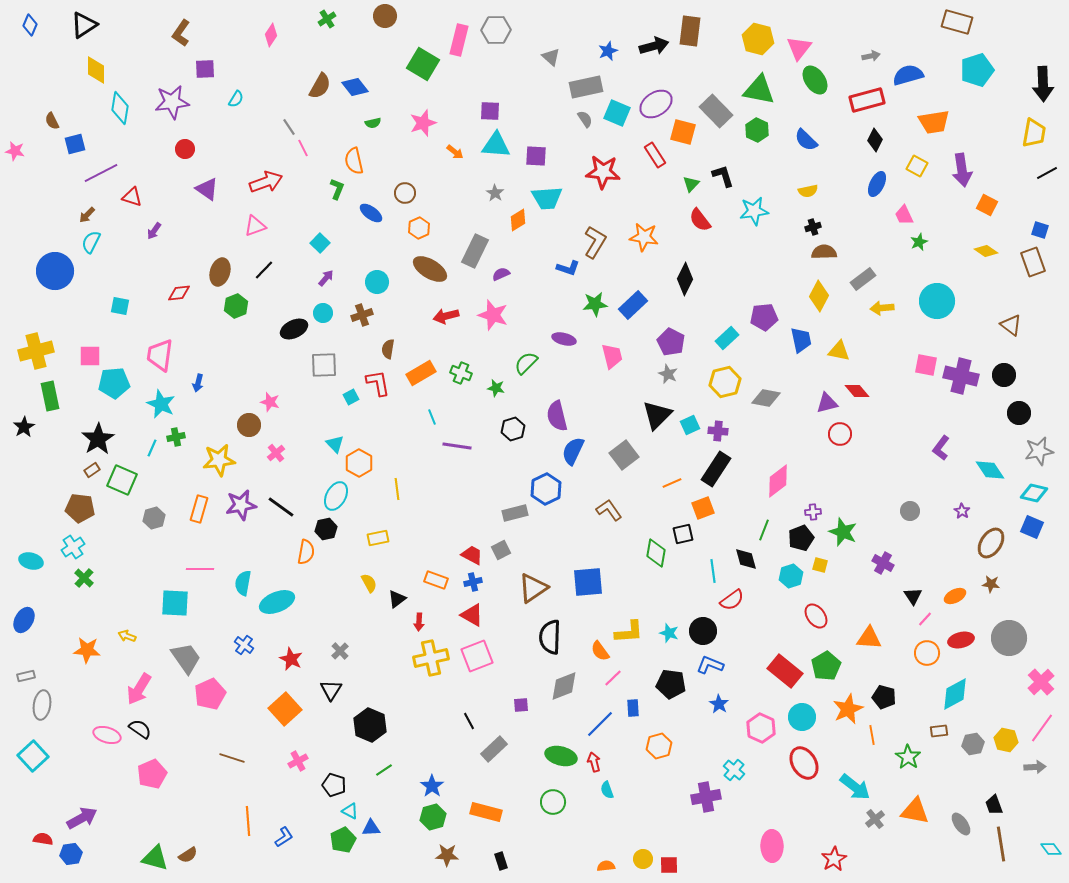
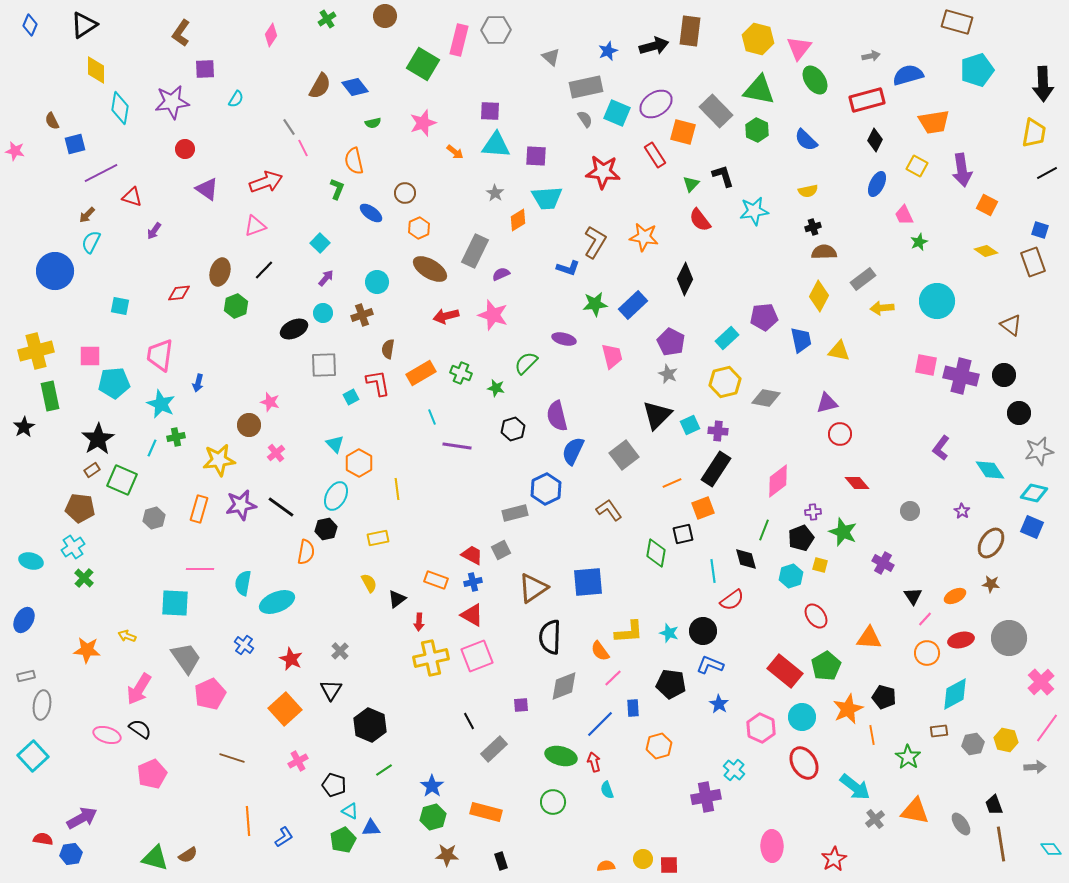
red diamond at (857, 391): moved 92 px down
pink line at (1042, 728): moved 5 px right
